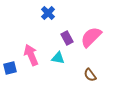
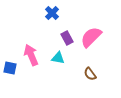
blue cross: moved 4 px right
blue square: rotated 24 degrees clockwise
brown semicircle: moved 1 px up
